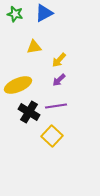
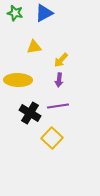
green star: moved 1 px up
yellow arrow: moved 2 px right
purple arrow: rotated 40 degrees counterclockwise
yellow ellipse: moved 5 px up; rotated 24 degrees clockwise
purple line: moved 2 px right
black cross: moved 1 px right, 1 px down
yellow square: moved 2 px down
